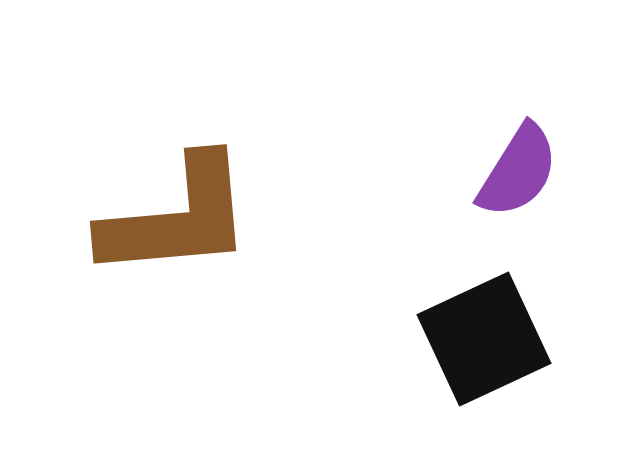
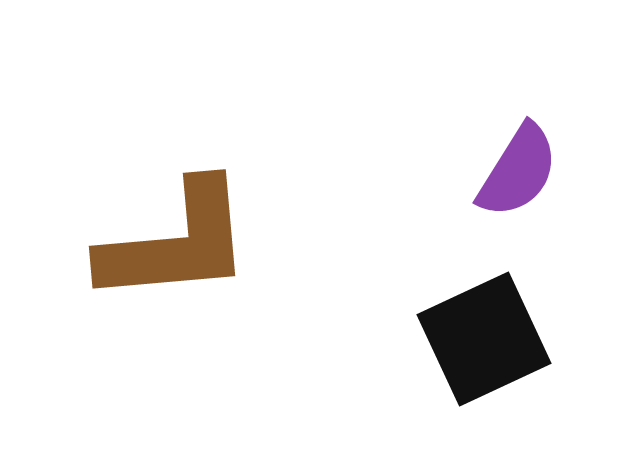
brown L-shape: moved 1 px left, 25 px down
